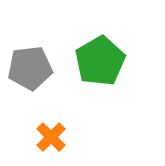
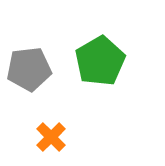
gray pentagon: moved 1 px left, 1 px down
